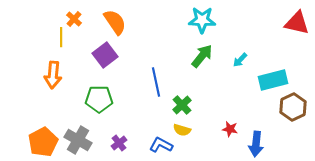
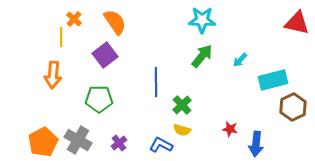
blue line: rotated 12 degrees clockwise
